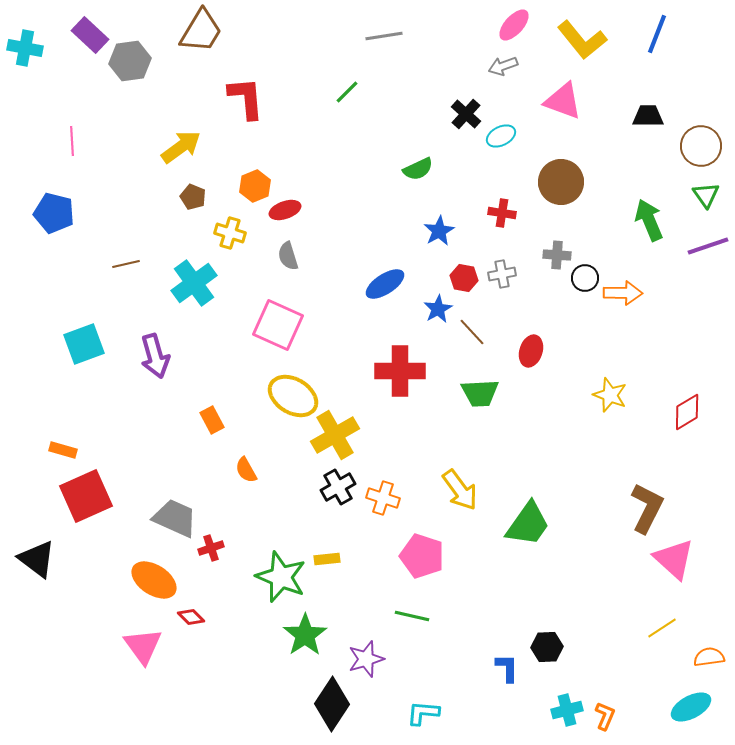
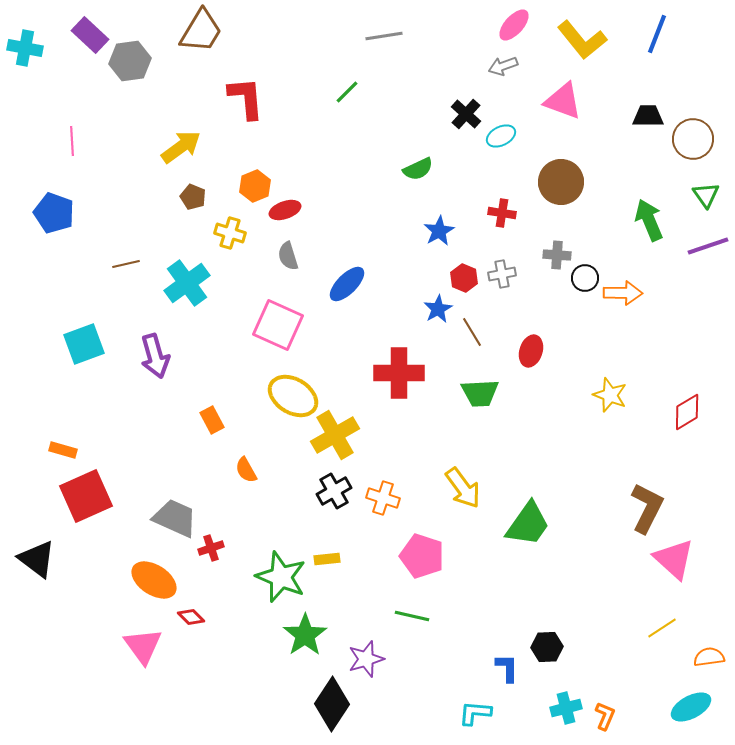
brown circle at (701, 146): moved 8 px left, 7 px up
blue pentagon at (54, 213): rotated 6 degrees clockwise
red hexagon at (464, 278): rotated 12 degrees clockwise
cyan cross at (194, 283): moved 7 px left
blue ellipse at (385, 284): moved 38 px left; rotated 12 degrees counterclockwise
brown line at (472, 332): rotated 12 degrees clockwise
red cross at (400, 371): moved 1 px left, 2 px down
black cross at (338, 487): moved 4 px left, 4 px down
yellow arrow at (460, 490): moved 3 px right, 2 px up
cyan cross at (567, 710): moved 1 px left, 2 px up
cyan L-shape at (423, 713): moved 52 px right
